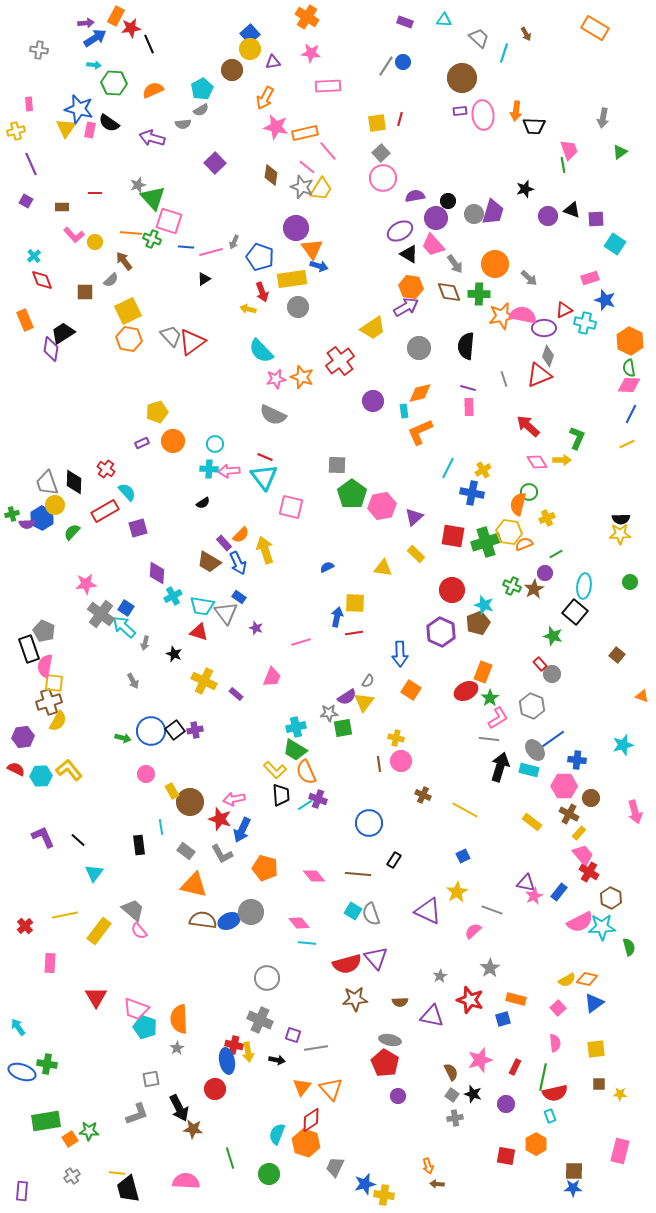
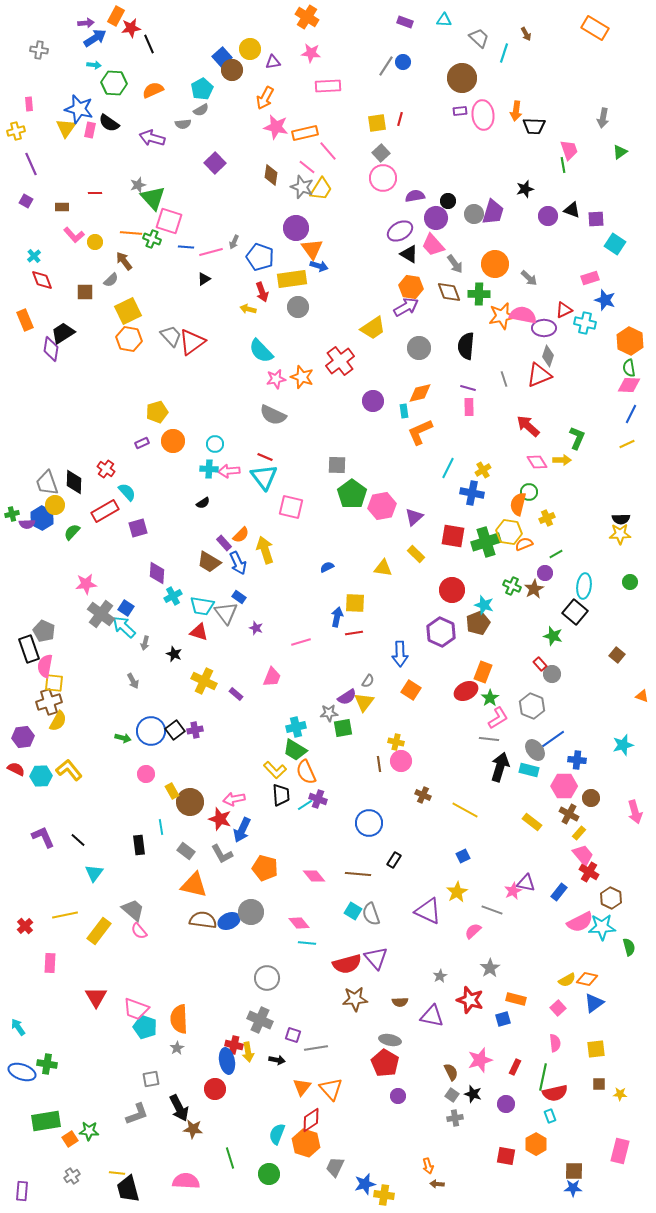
blue square at (250, 34): moved 28 px left, 23 px down
yellow cross at (396, 738): moved 4 px down
pink star at (534, 896): moved 21 px left, 5 px up
